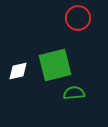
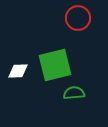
white diamond: rotated 10 degrees clockwise
